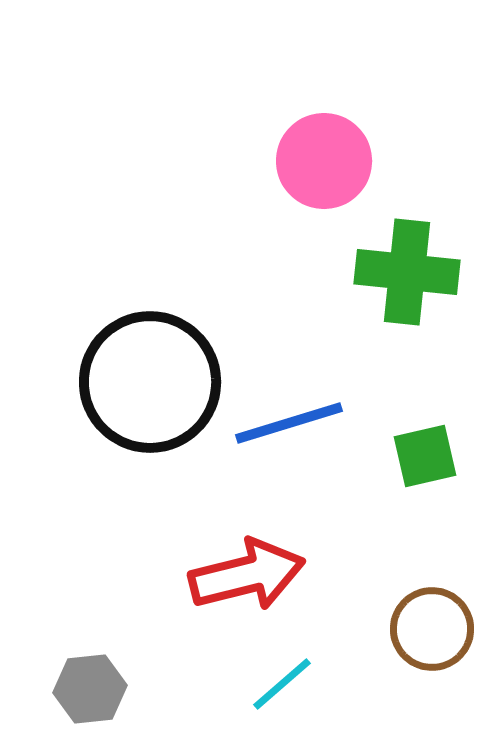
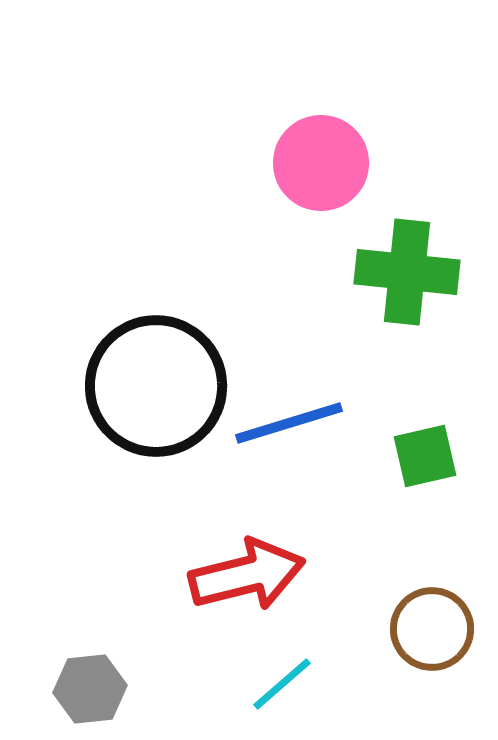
pink circle: moved 3 px left, 2 px down
black circle: moved 6 px right, 4 px down
